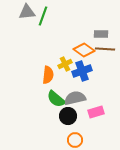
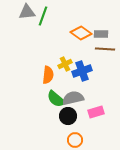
orange diamond: moved 3 px left, 17 px up
gray semicircle: moved 2 px left
